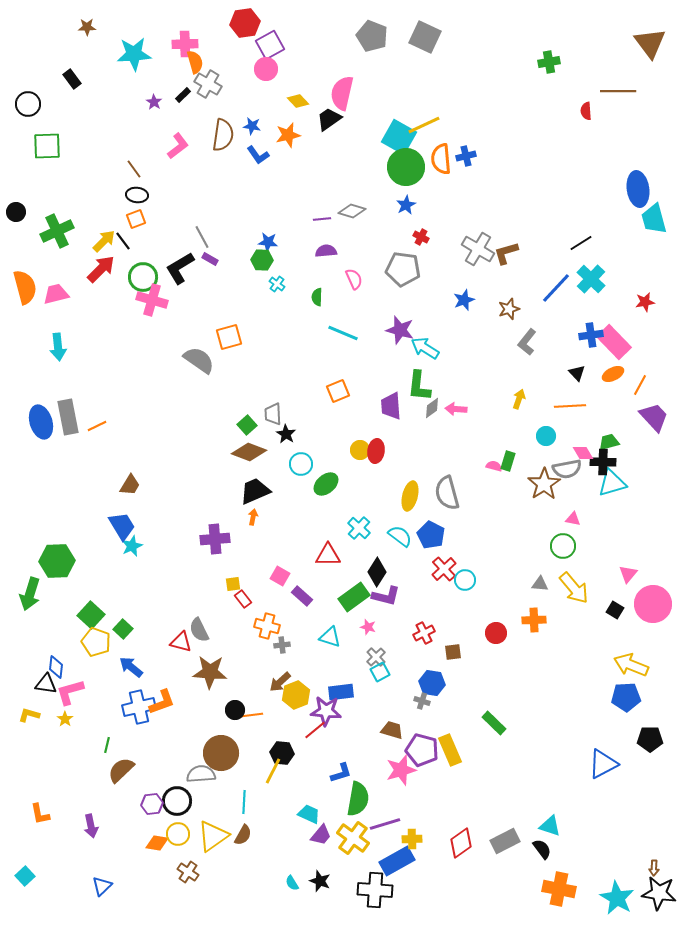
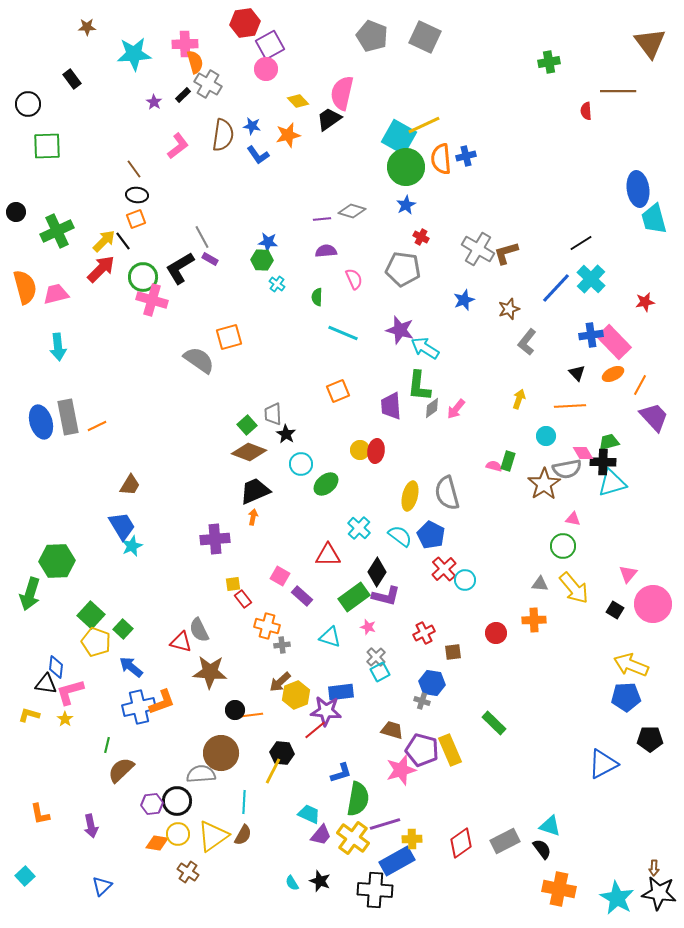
pink arrow at (456, 409): rotated 55 degrees counterclockwise
